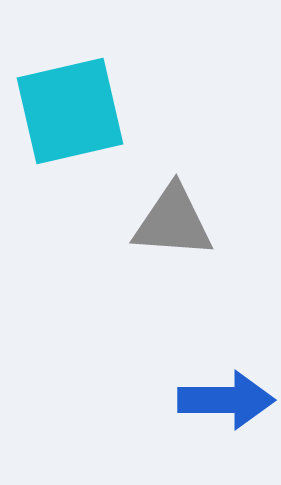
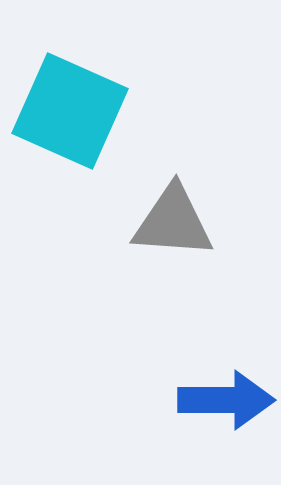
cyan square: rotated 37 degrees clockwise
